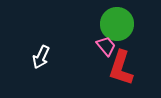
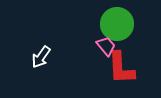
white arrow: rotated 10 degrees clockwise
red L-shape: rotated 21 degrees counterclockwise
